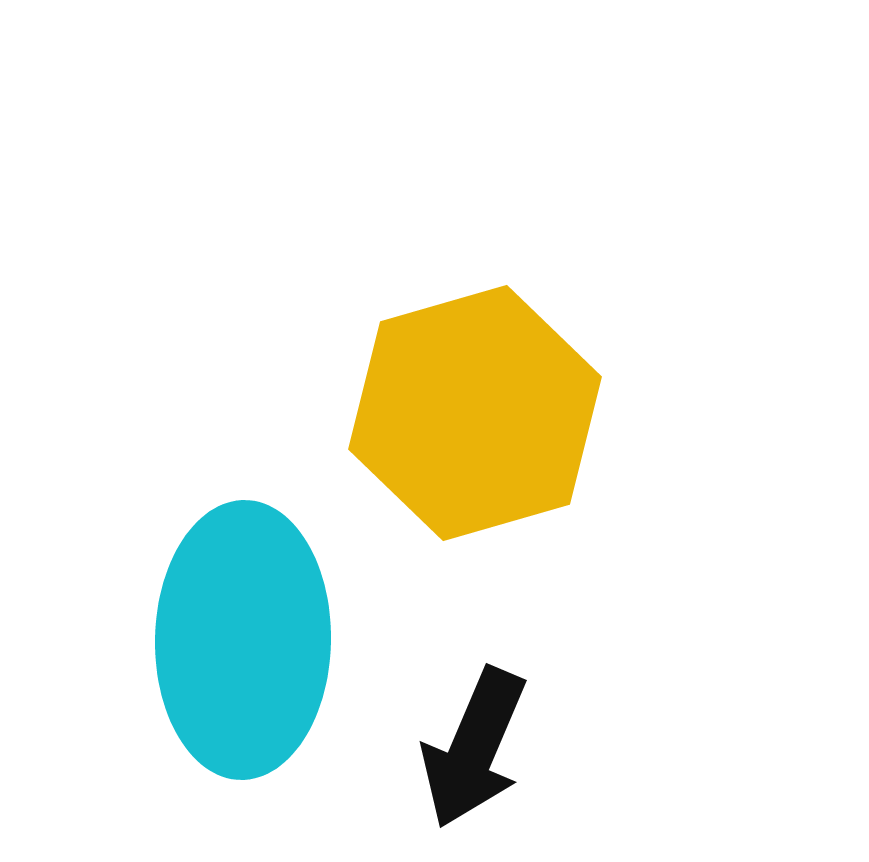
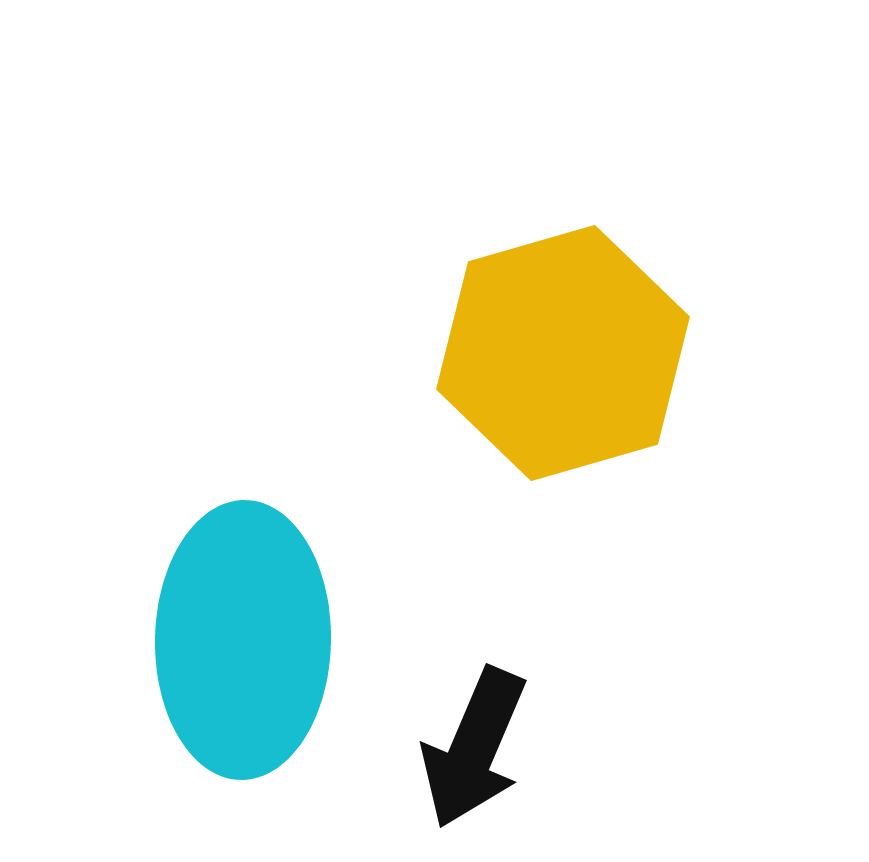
yellow hexagon: moved 88 px right, 60 px up
